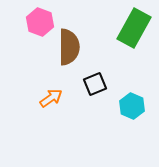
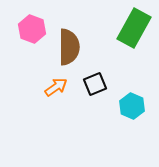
pink hexagon: moved 8 px left, 7 px down
orange arrow: moved 5 px right, 11 px up
